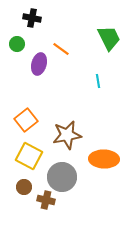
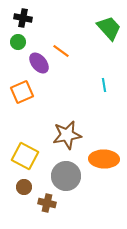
black cross: moved 9 px left
green trapezoid: moved 10 px up; rotated 16 degrees counterclockwise
green circle: moved 1 px right, 2 px up
orange line: moved 2 px down
purple ellipse: moved 1 px up; rotated 55 degrees counterclockwise
cyan line: moved 6 px right, 4 px down
orange square: moved 4 px left, 28 px up; rotated 15 degrees clockwise
yellow square: moved 4 px left
gray circle: moved 4 px right, 1 px up
brown cross: moved 1 px right, 3 px down
